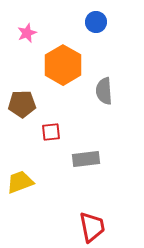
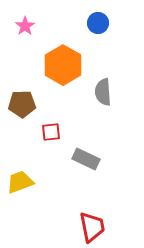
blue circle: moved 2 px right, 1 px down
pink star: moved 2 px left, 7 px up; rotated 12 degrees counterclockwise
gray semicircle: moved 1 px left, 1 px down
gray rectangle: rotated 32 degrees clockwise
